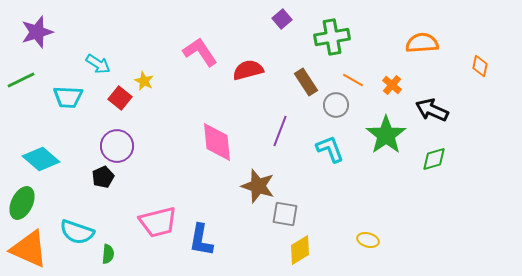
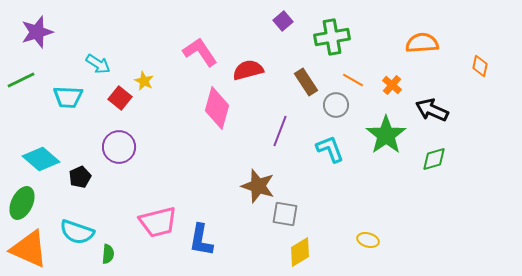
purple square: moved 1 px right, 2 px down
pink diamond: moved 34 px up; rotated 21 degrees clockwise
purple circle: moved 2 px right, 1 px down
black pentagon: moved 23 px left
yellow diamond: moved 2 px down
